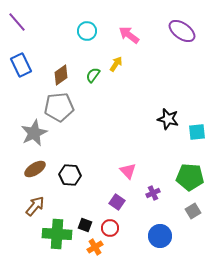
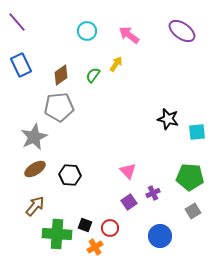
gray star: moved 4 px down
purple square: moved 12 px right; rotated 21 degrees clockwise
